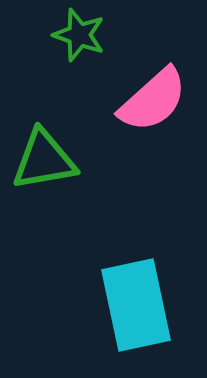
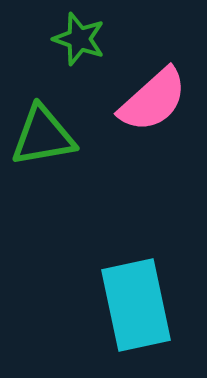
green star: moved 4 px down
green triangle: moved 1 px left, 24 px up
